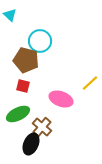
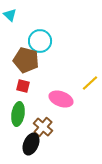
green ellipse: rotated 55 degrees counterclockwise
brown cross: moved 1 px right
